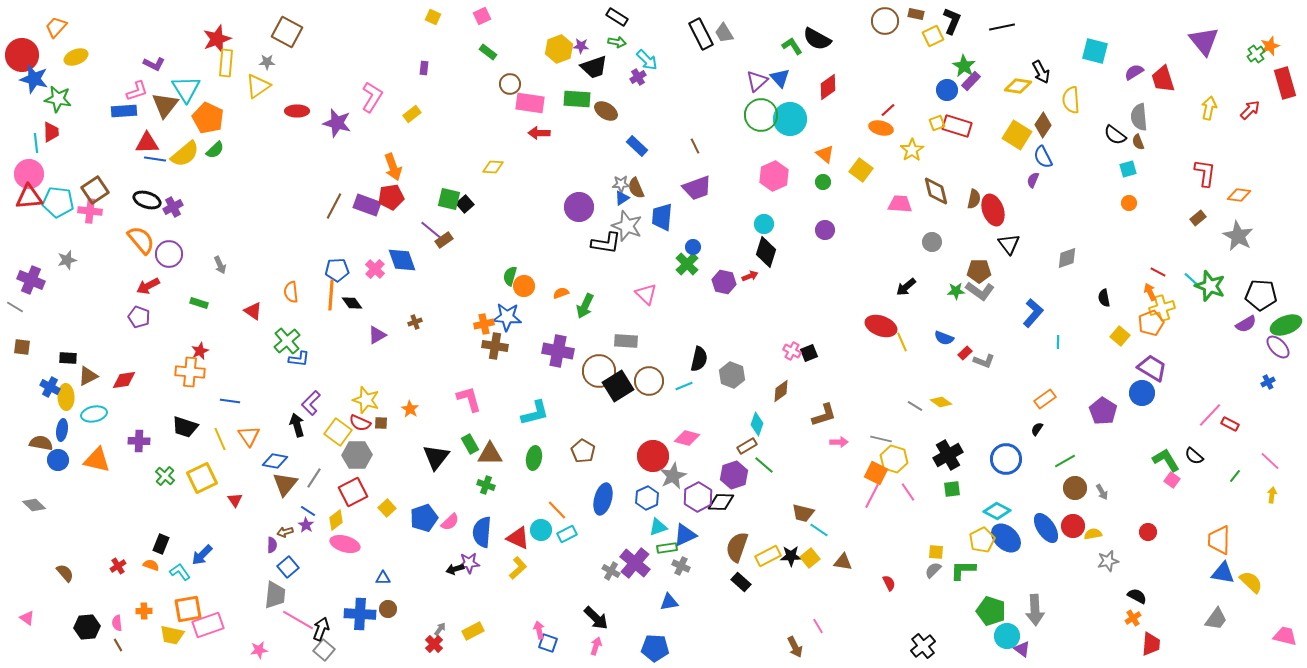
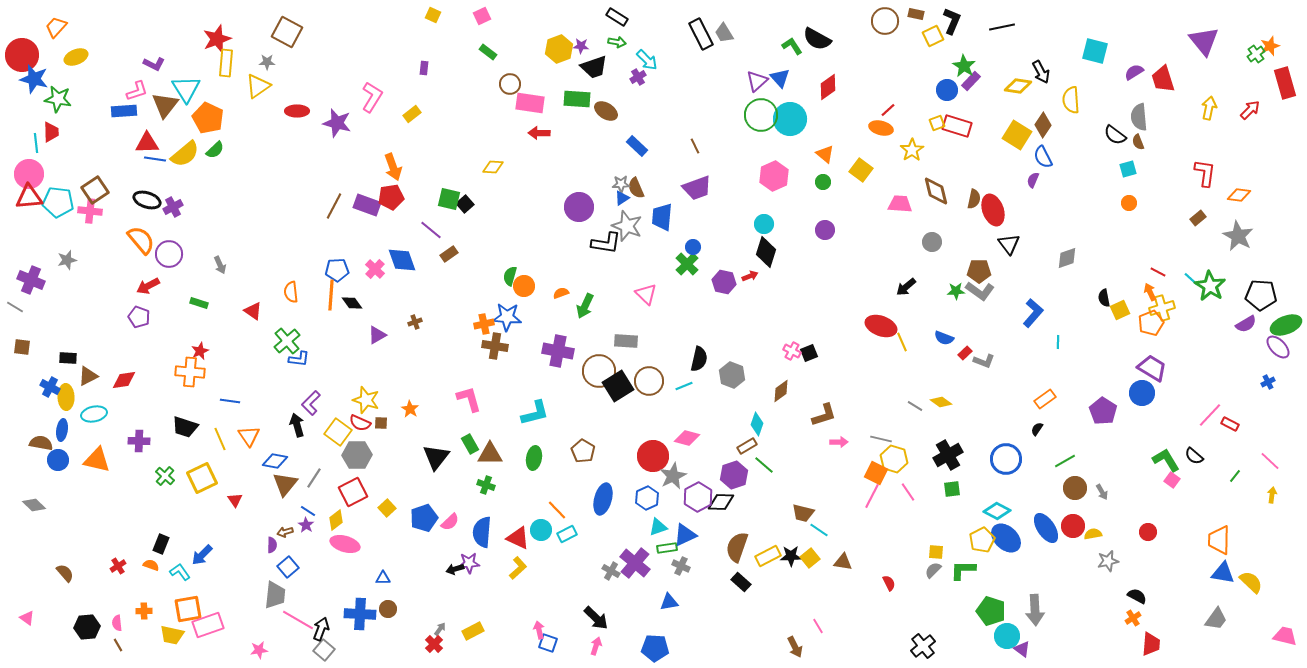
yellow square at (433, 17): moved 2 px up
brown rectangle at (444, 240): moved 5 px right, 14 px down
green star at (1210, 286): rotated 12 degrees clockwise
yellow square at (1120, 336): moved 26 px up; rotated 24 degrees clockwise
